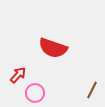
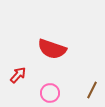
red semicircle: moved 1 px left, 1 px down
pink circle: moved 15 px right
